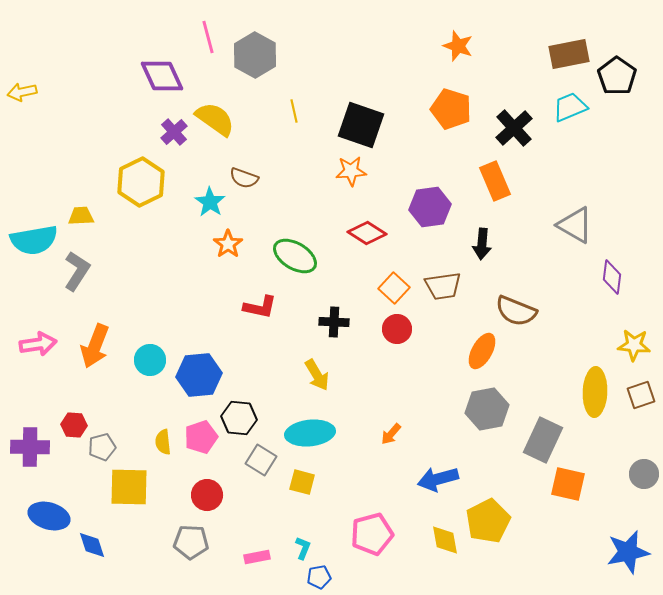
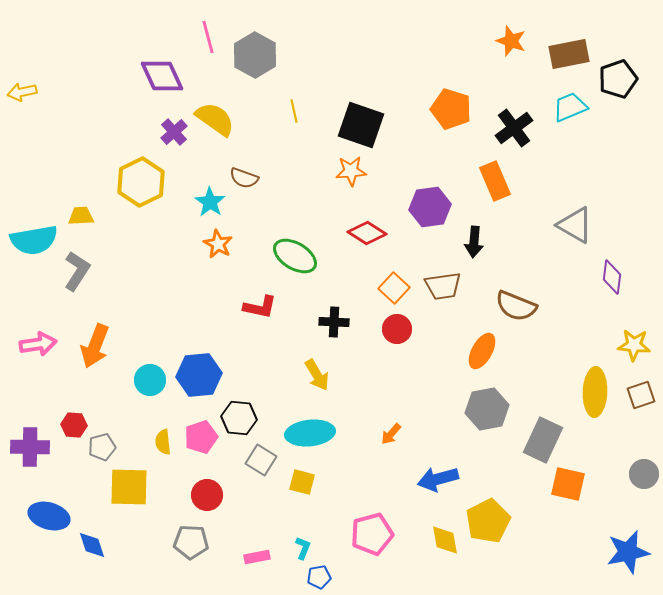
orange star at (458, 46): moved 53 px right, 5 px up
black pentagon at (617, 76): moved 1 px right, 3 px down; rotated 18 degrees clockwise
black cross at (514, 128): rotated 6 degrees clockwise
orange star at (228, 244): moved 10 px left; rotated 8 degrees counterclockwise
black arrow at (482, 244): moved 8 px left, 2 px up
brown semicircle at (516, 311): moved 5 px up
cyan circle at (150, 360): moved 20 px down
